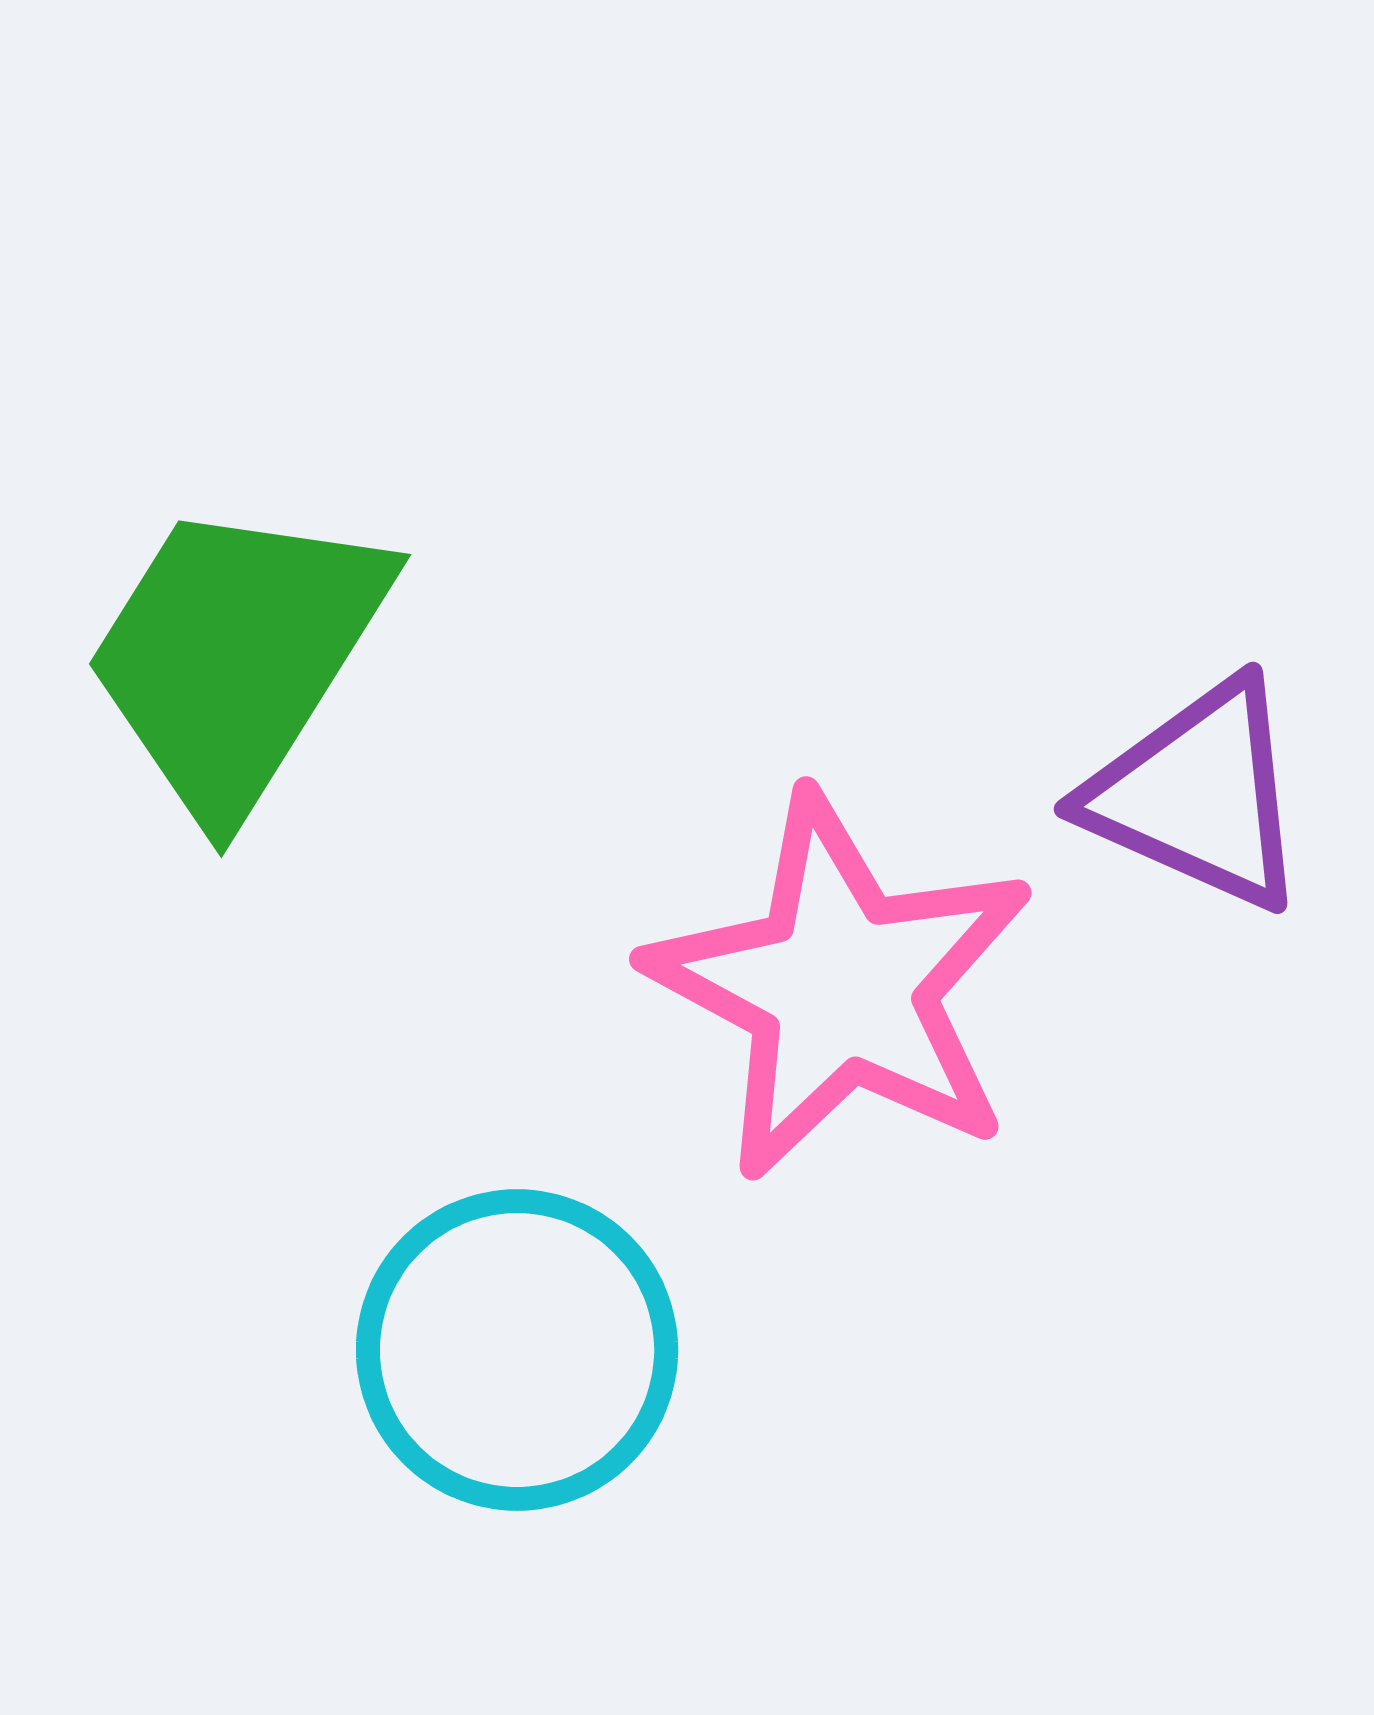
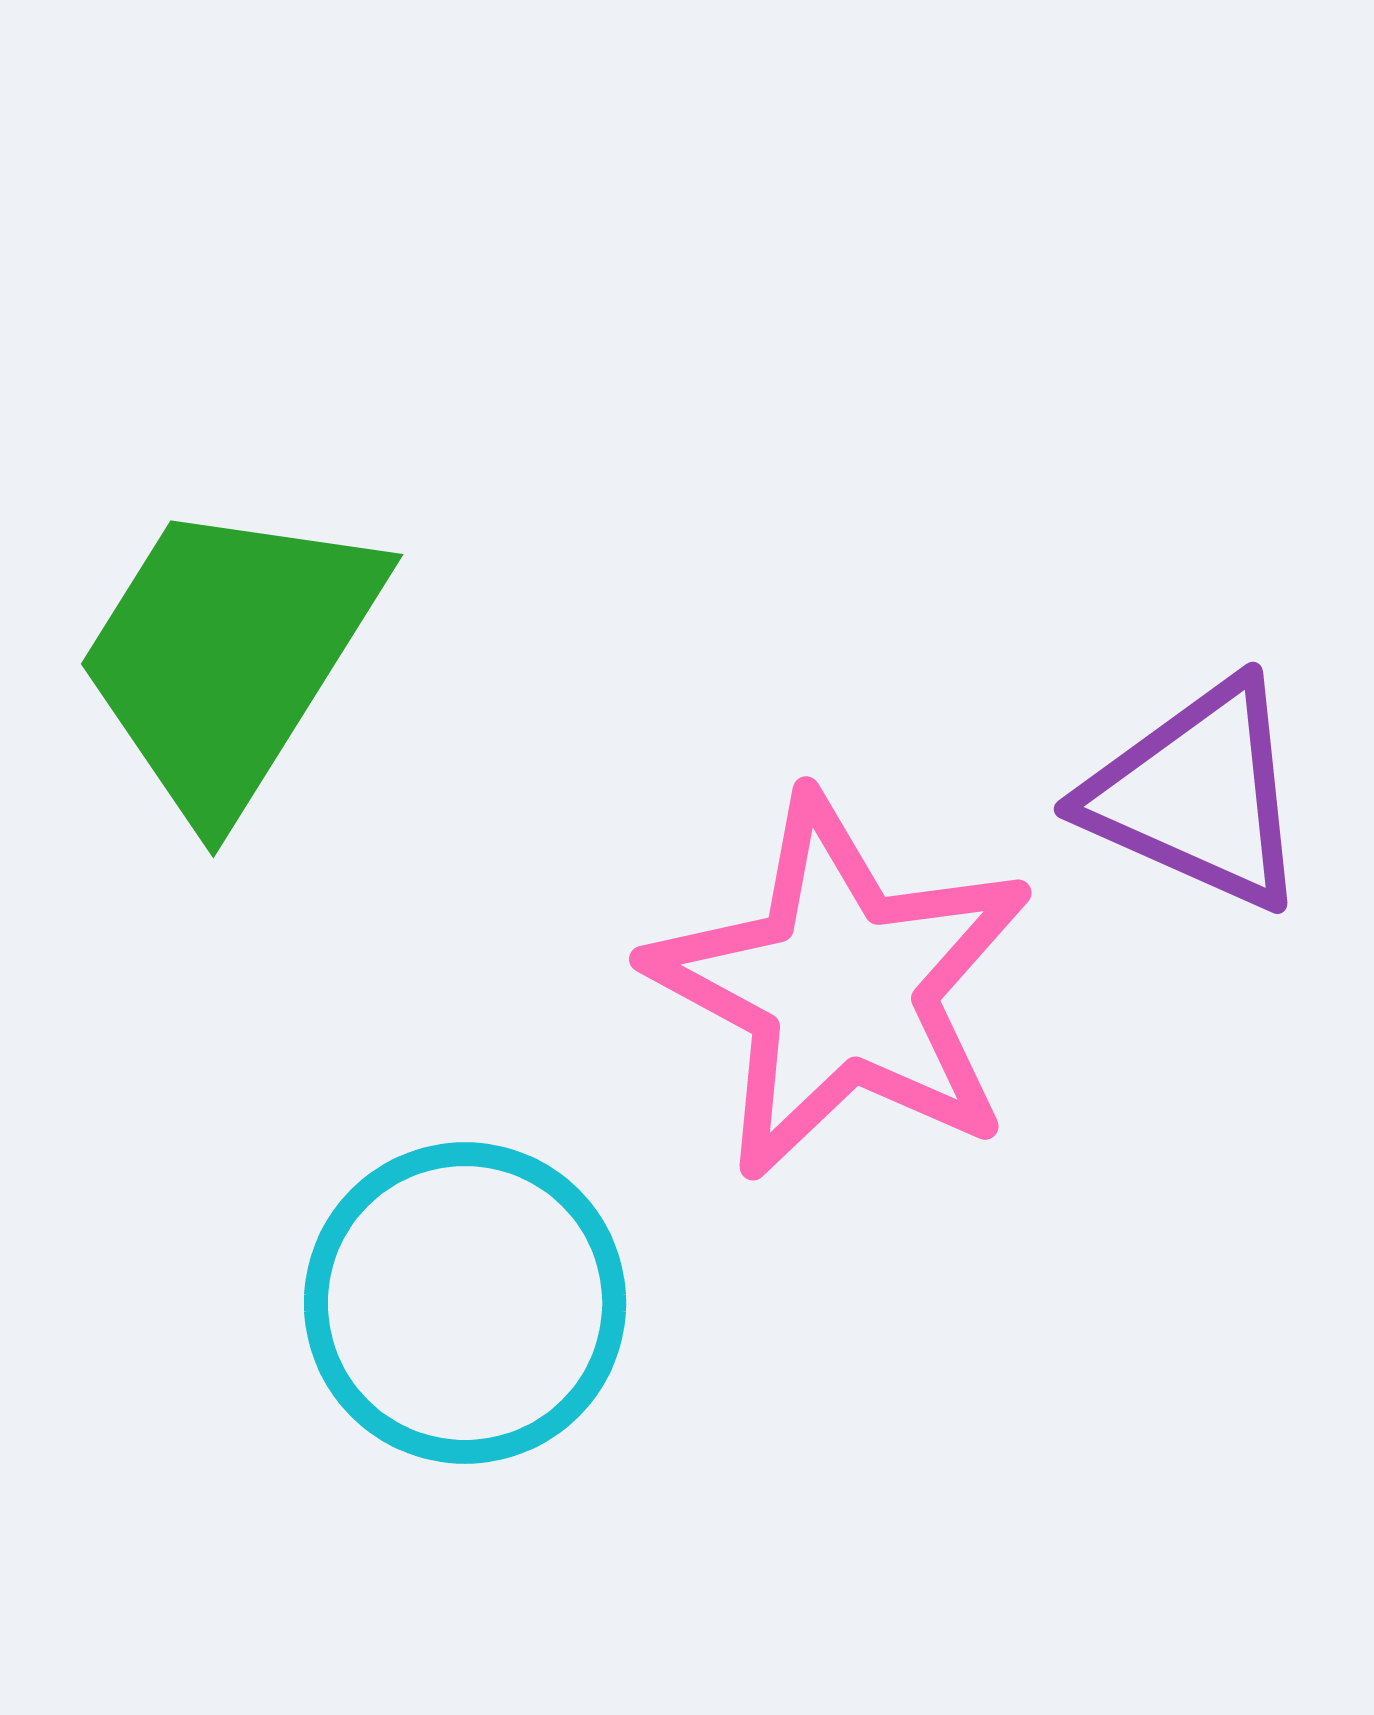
green trapezoid: moved 8 px left
cyan circle: moved 52 px left, 47 px up
